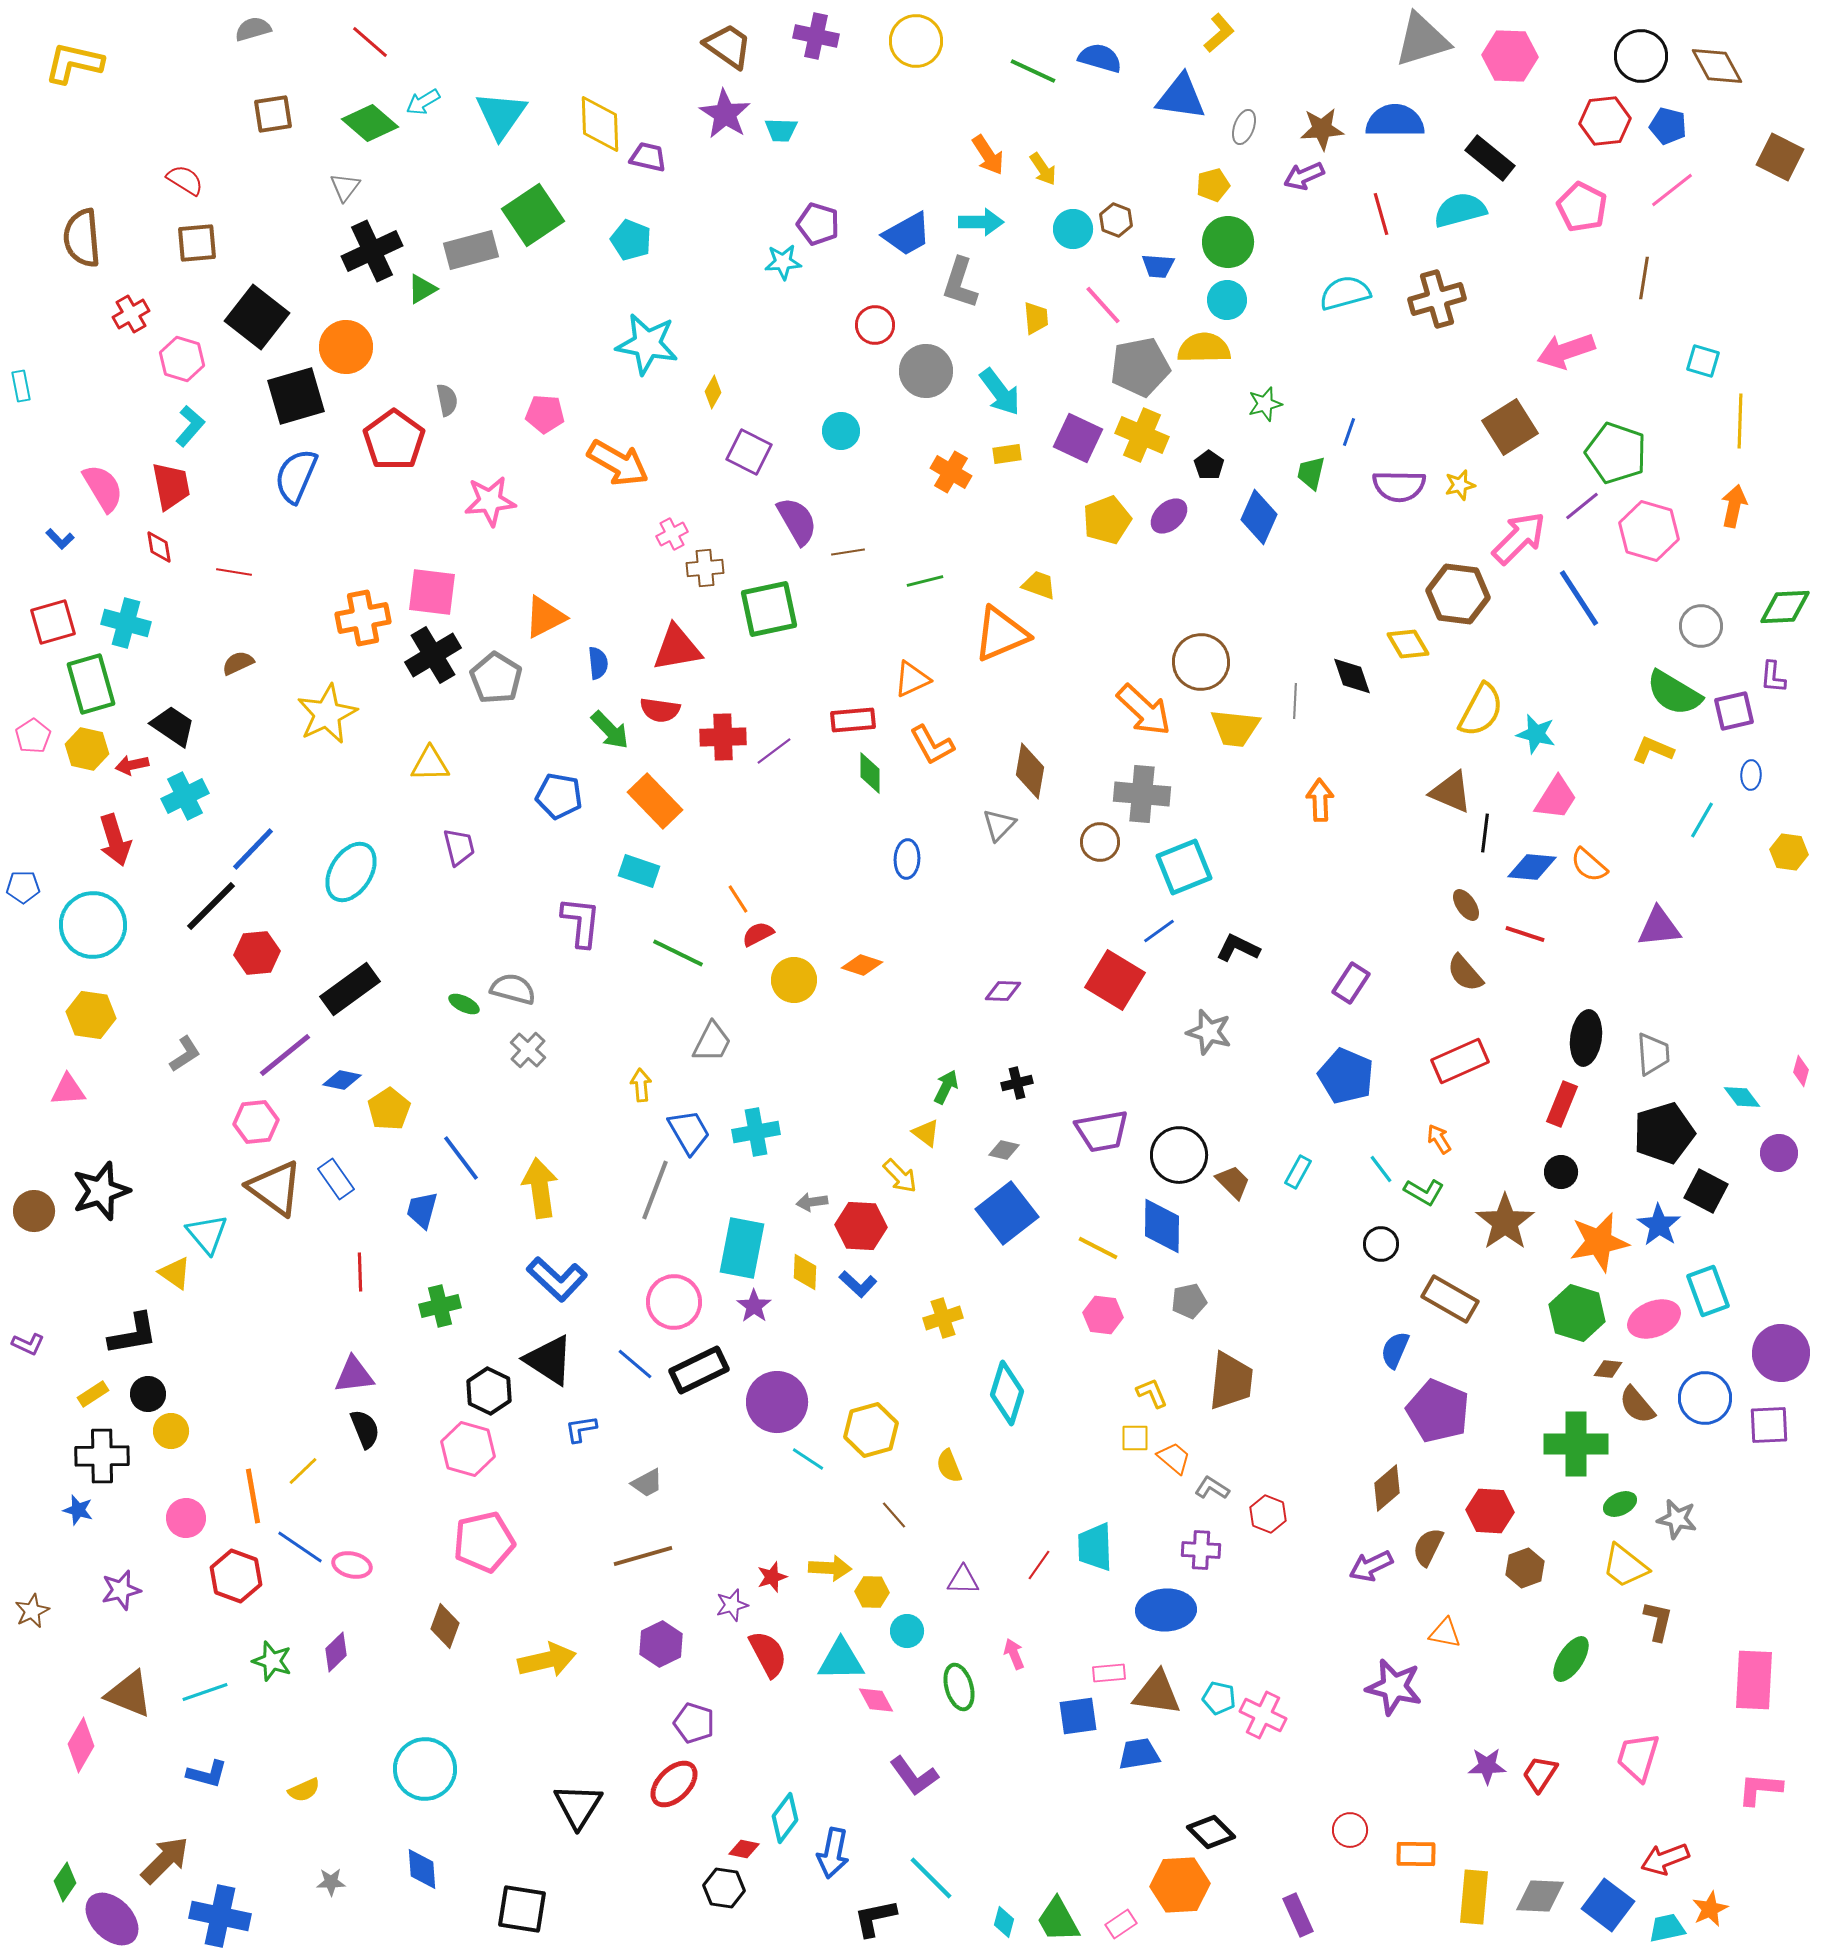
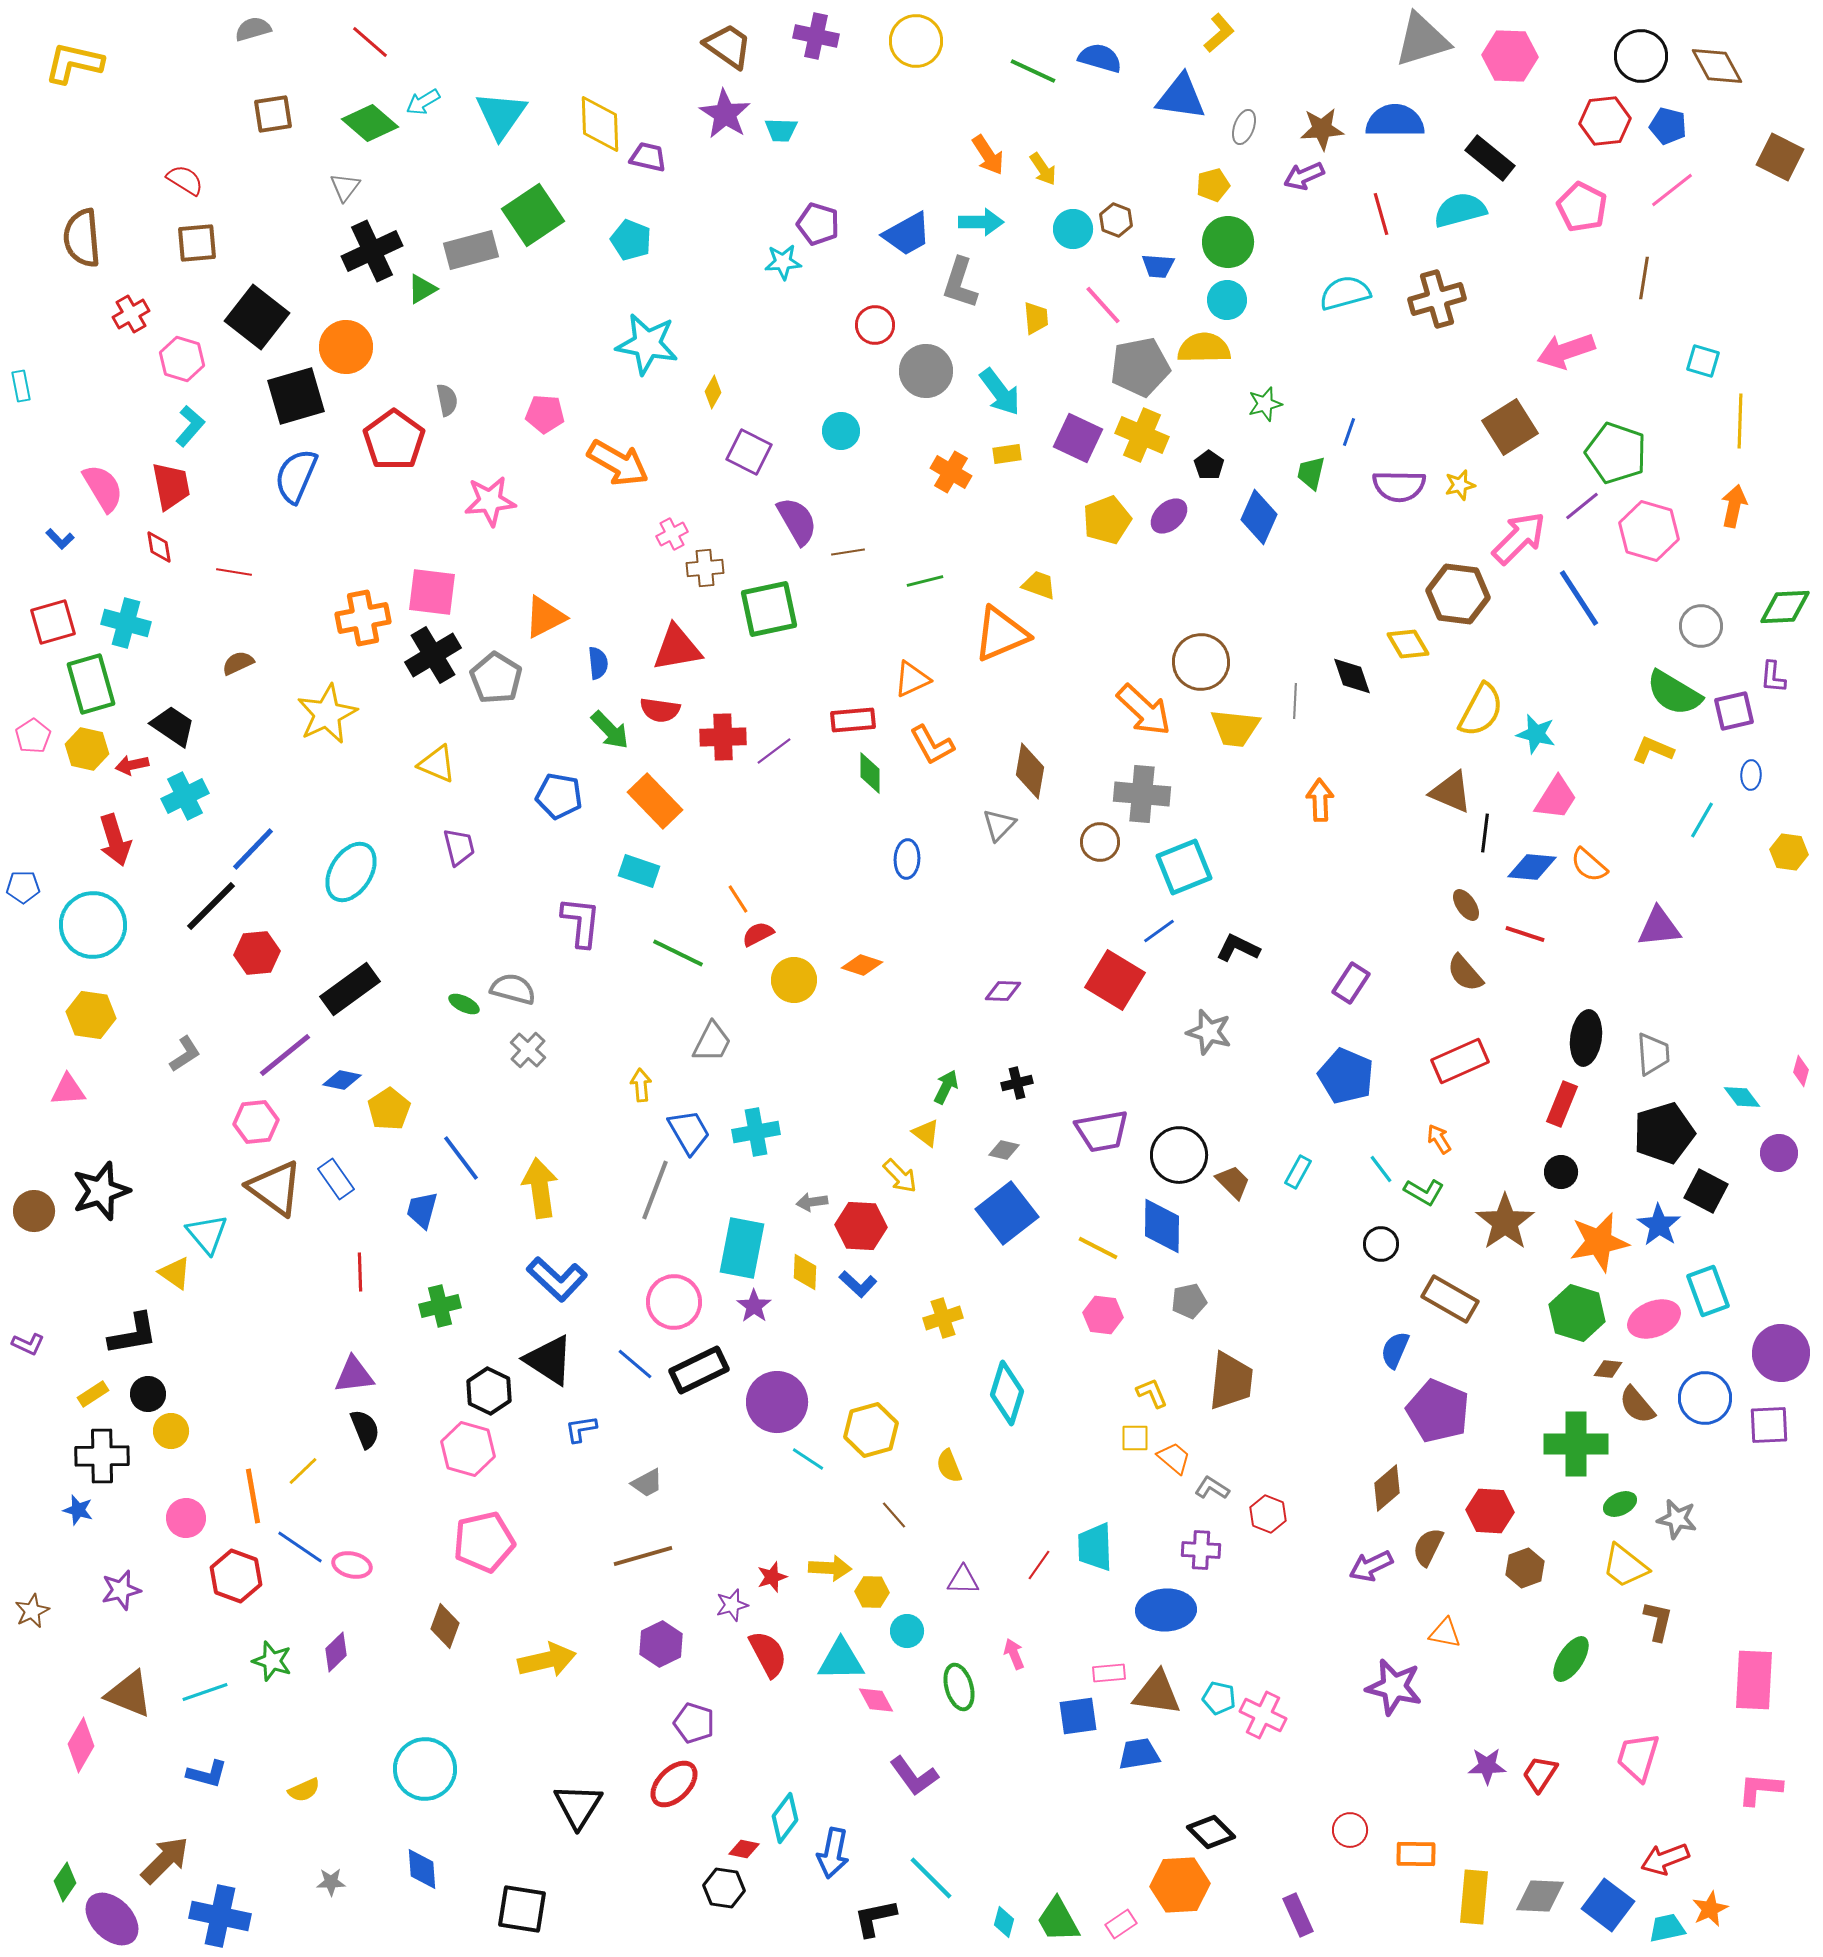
yellow triangle at (430, 764): moved 7 px right; rotated 24 degrees clockwise
